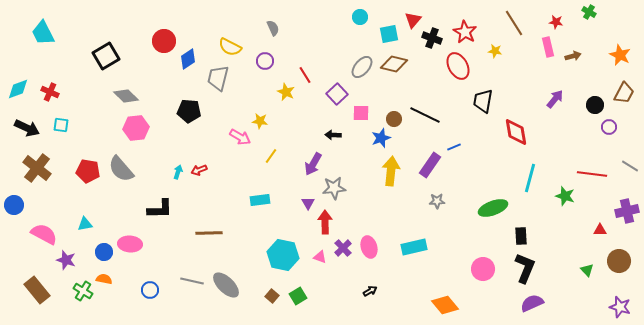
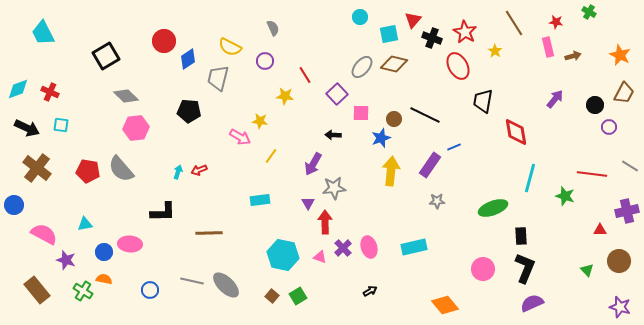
yellow star at (495, 51): rotated 24 degrees clockwise
yellow star at (286, 92): moved 1 px left, 4 px down; rotated 18 degrees counterclockwise
black L-shape at (160, 209): moved 3 px right, 3 px down
